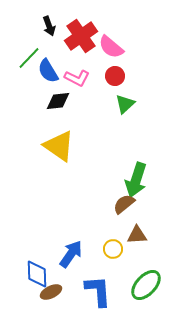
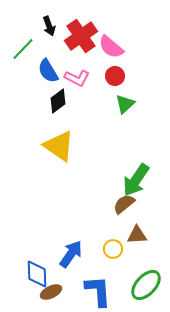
green line: moved 6 px left, 9 px up
black diamond: rotated 30 degrees counterclockwise
green arrow: rotated 16 degrees clockwise
